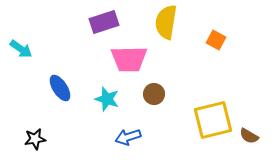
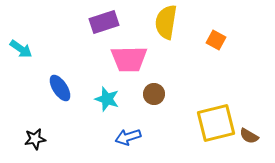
yellow square: moved 3 px right, 3 px down
